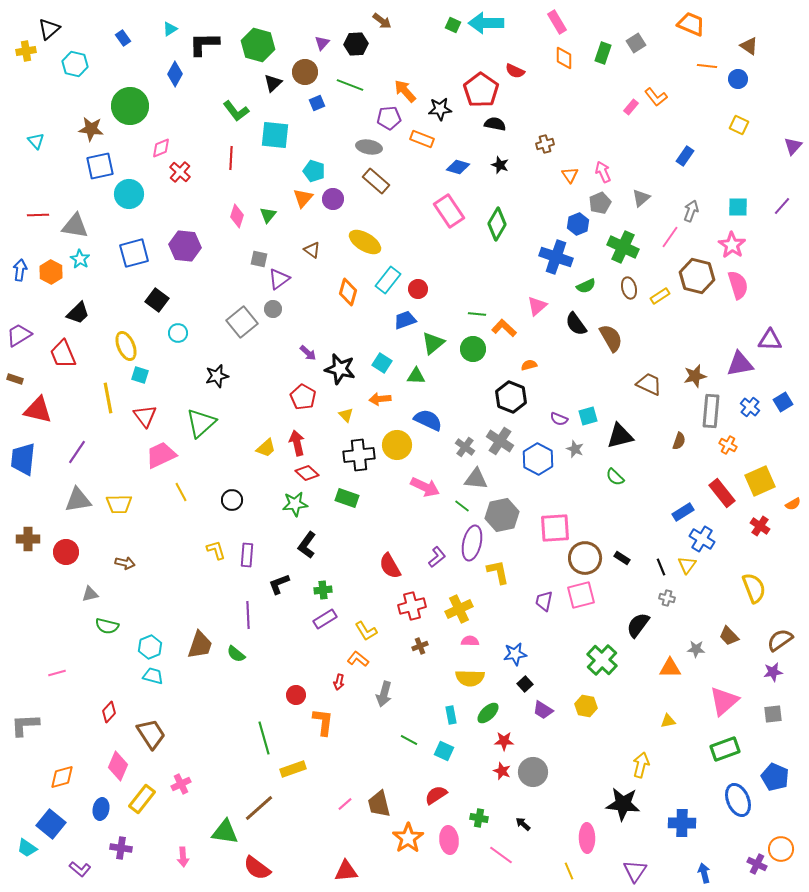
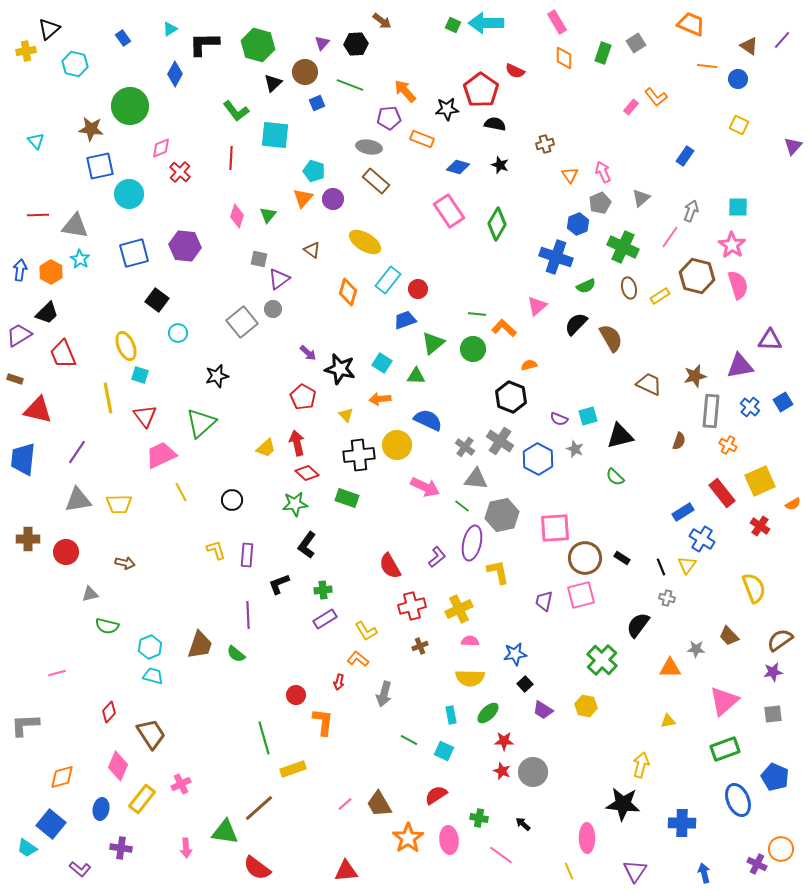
black star at (440, 109): moved 7 px right
purple line at (782, 206): moved 166 px up
black trapezoid at (78, 313): moved 31 px left
black semicircle at (576, 324): rotated 80 degrees clockwise
purple triangle at (740, 364): moved 2 px down
brown trapezoid at (379, 804): rotated 16 degrees counterclockwise
pink arrow at (183, 857): moved 3 px right, 9 px up
